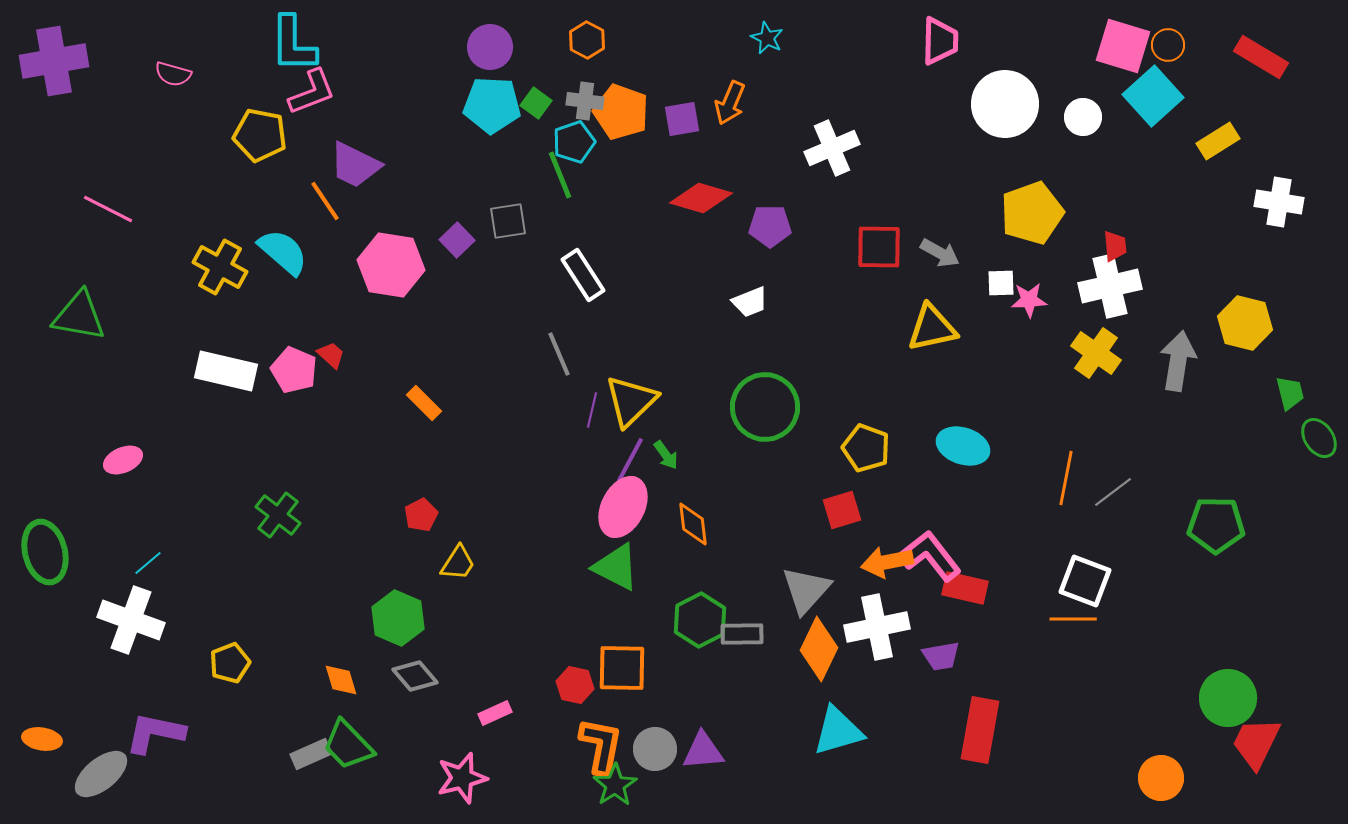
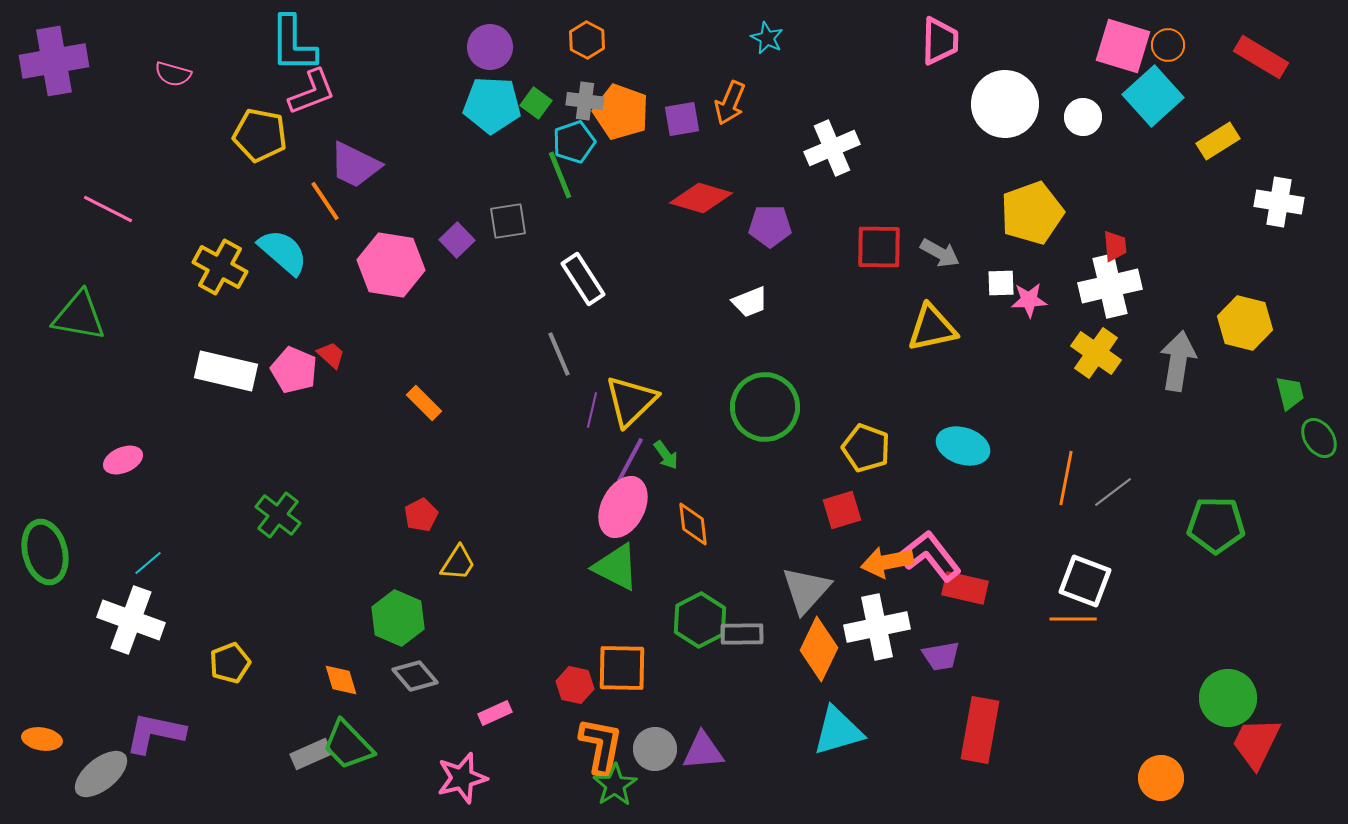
white rectangle at (583, 275): moved 4 px down
